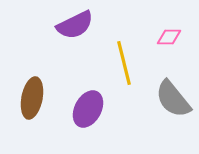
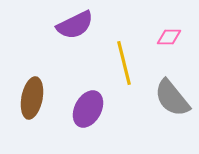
gray semicircle: moved 1 px left, 1 px up
